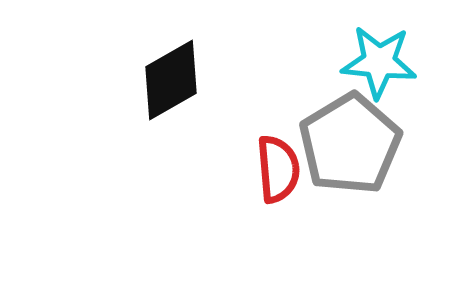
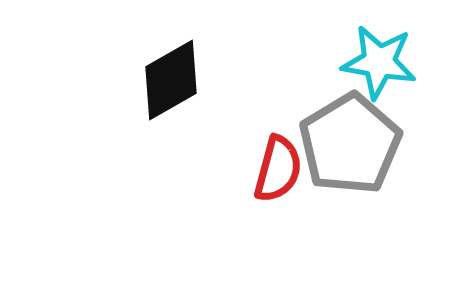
cyan star: rotated 4 degrees clockwise
red semicircle: rotated 20 degrees clockwise
